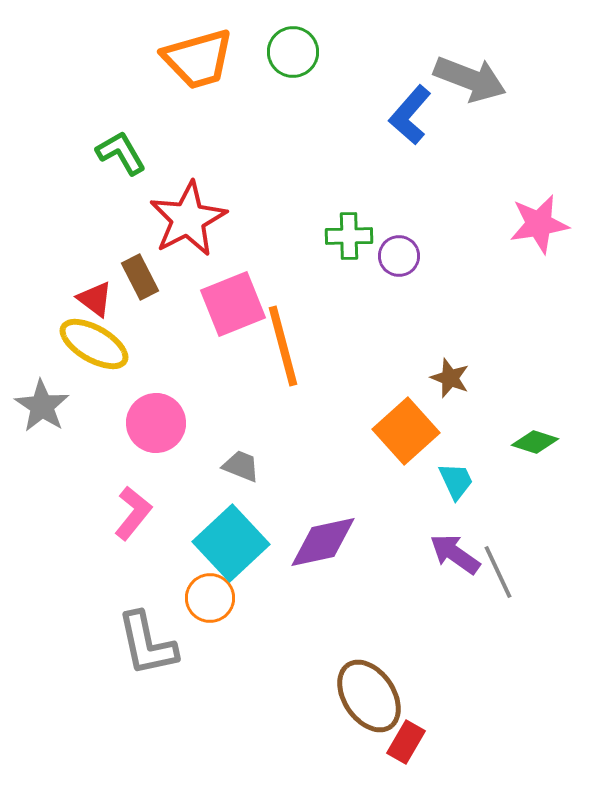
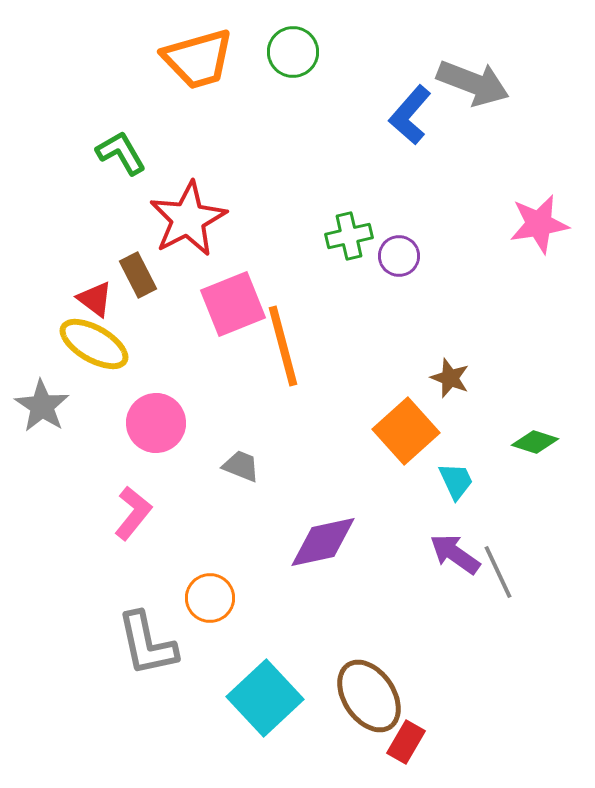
gray arrow: moved 3 px right, 4 px down
green cross: rotated 12 degrees counterclockwise
brown rectangle: moved 2 px left, 2 px up
cyan square: moved 34 px right, 155 px down
